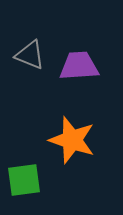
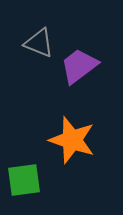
gray triangle: moved 9 px right, 12 px up
purple trapezoid: rotated 33 degrees counterclockwise
